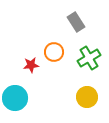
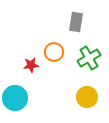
gray rectangle: rotated 42 degrees clockwise
